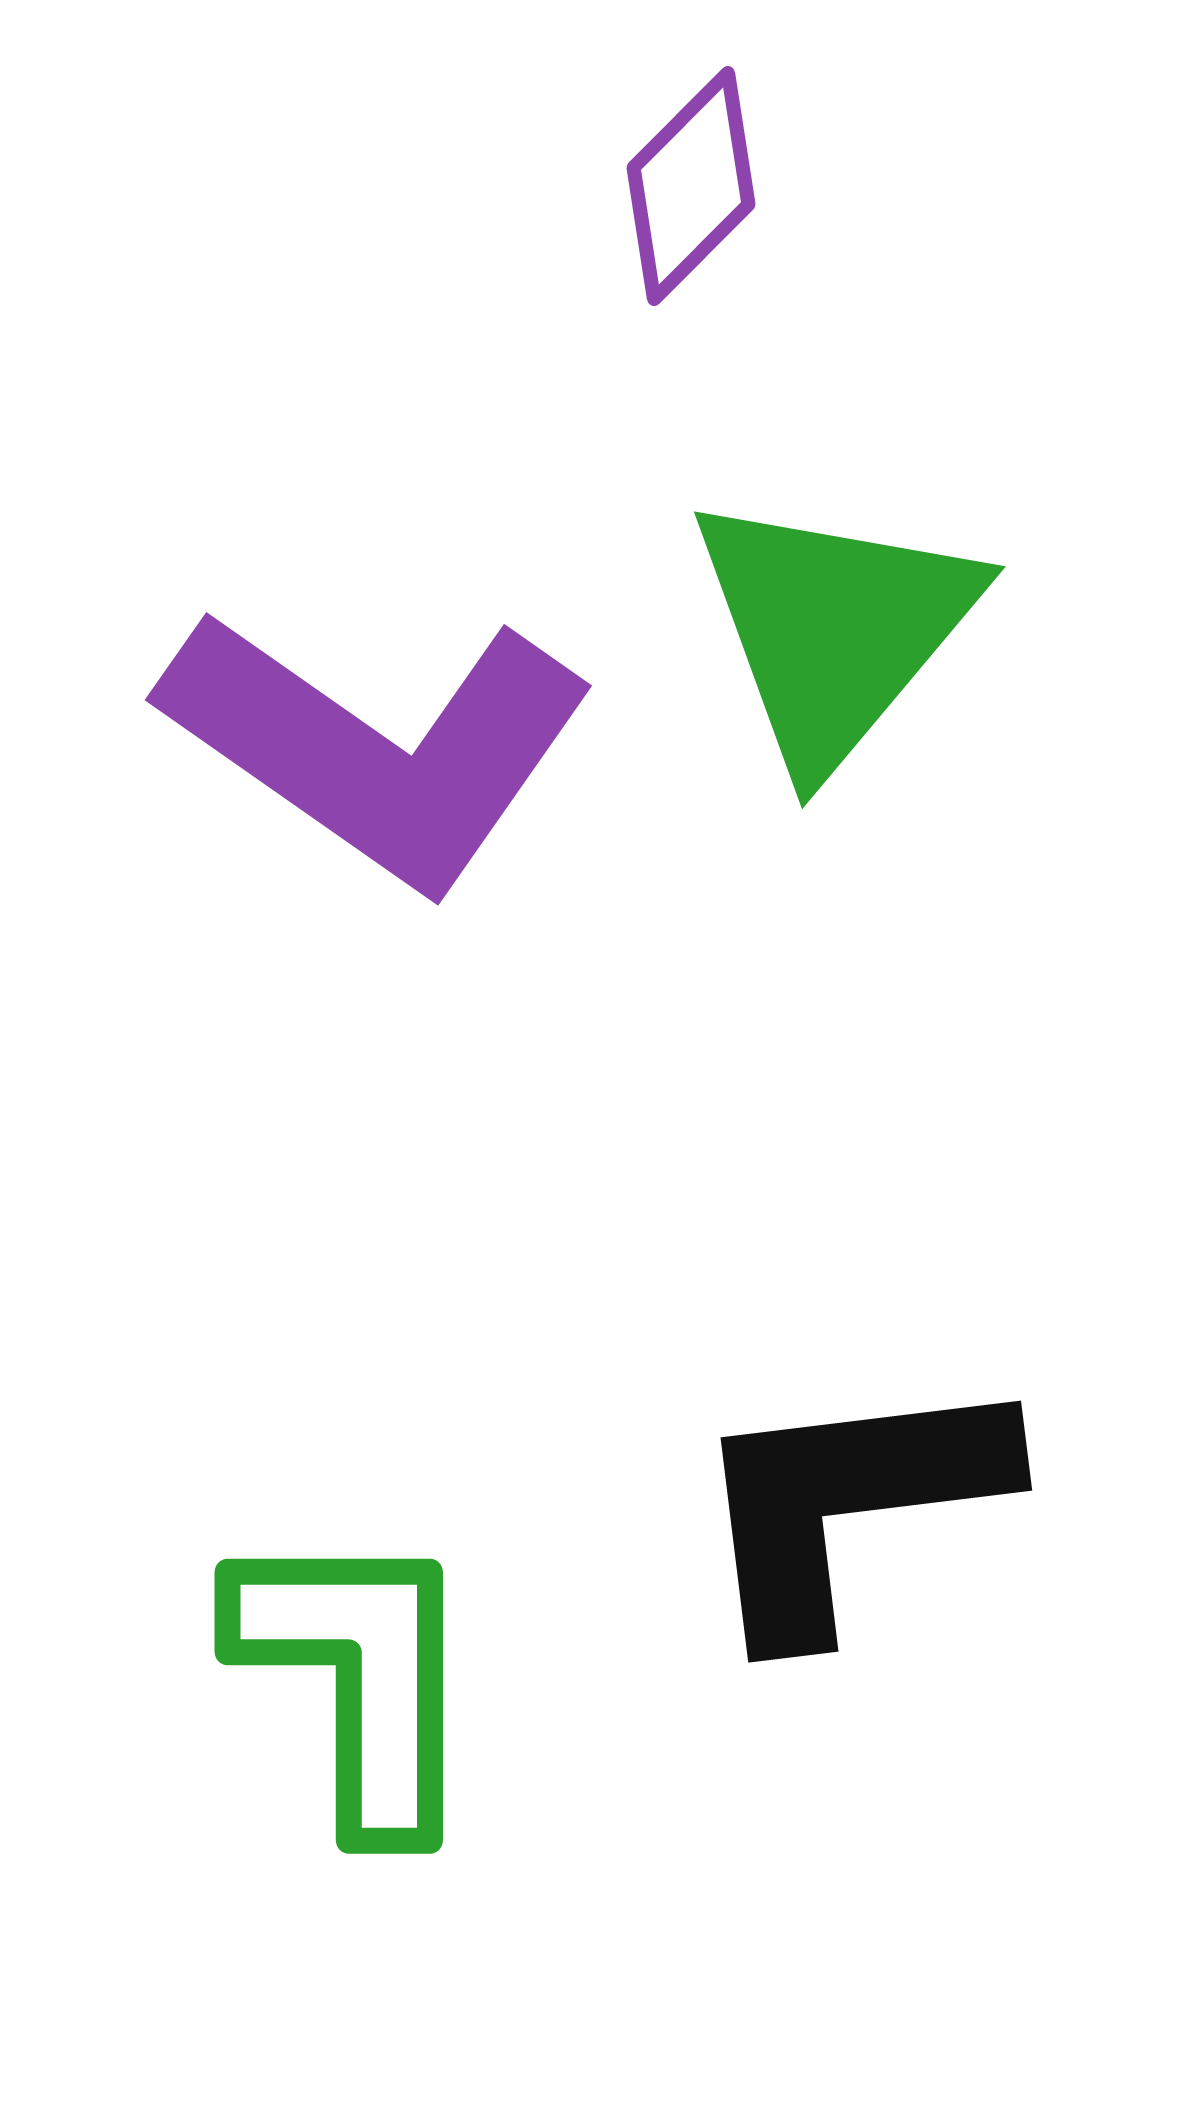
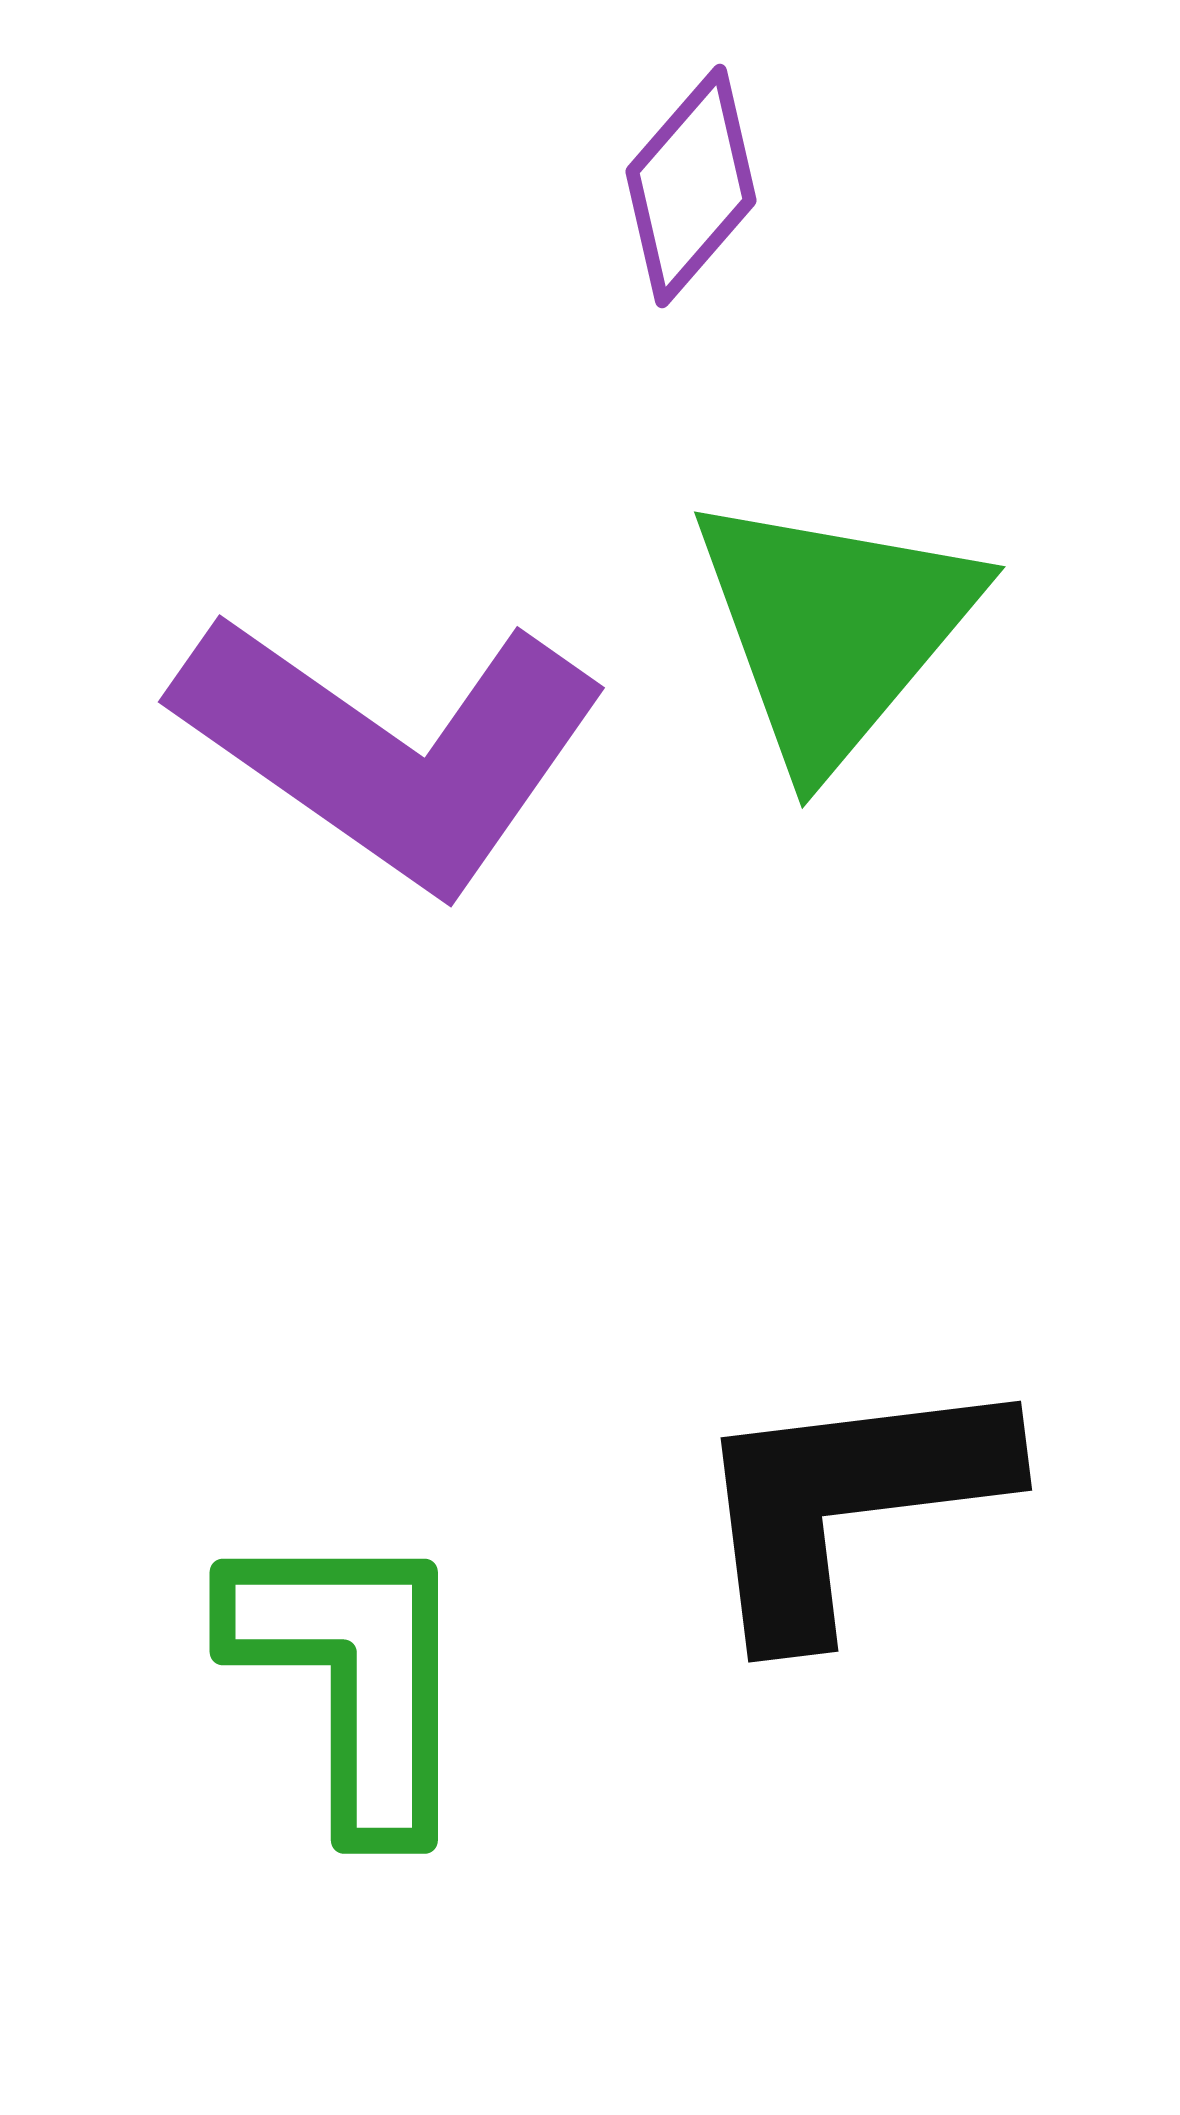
purple diamond: rotated 4 degrees counterclockwise
purple L-shape: moved 13 px right, 2 px down
green L-shape: moved 5 px left
